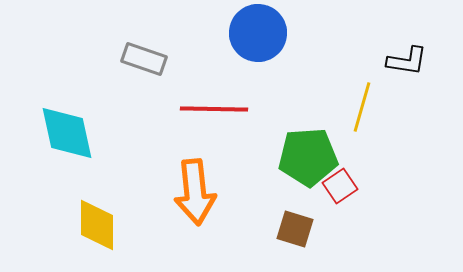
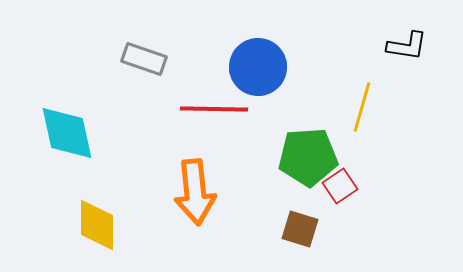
blue circle: moved 34 px down
black L-shape: moved 15 px up
brown square: moved 5 px right
